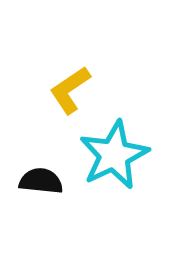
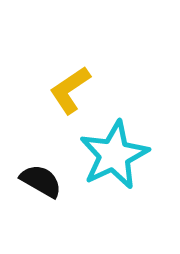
black semicircle: rotated 24 degrees clockwise
